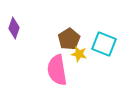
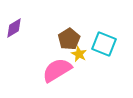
purple diamond: rotated 40 degrees clockwise
yellow star: rotated 14 degrees clockwise
pink semicircle: rotated 68 degrees clockwise
